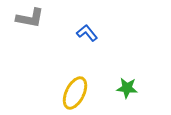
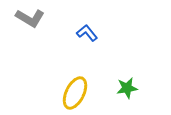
gray L-shape: rotated 20 degrees clockwise
green star: rotated 15 degrees counterclockwise
